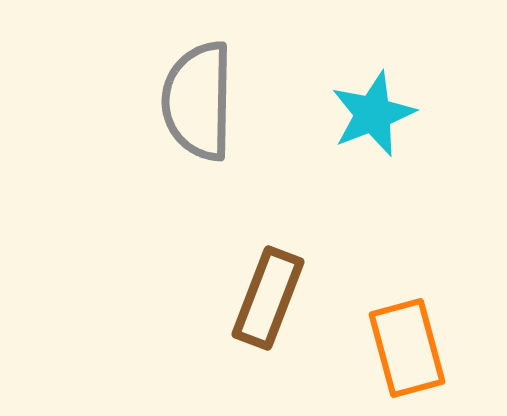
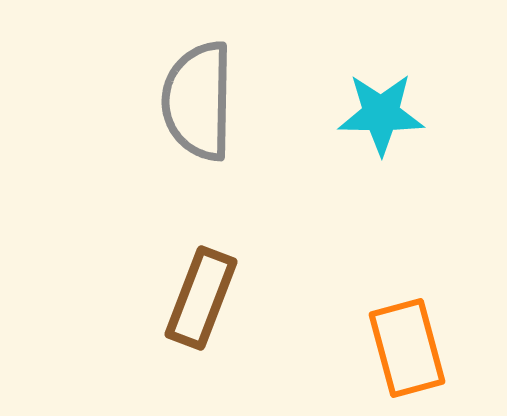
cyan star: moved 8 px right; rotated 22 degrees clockwise
brown rectangle: moved 67 px left
